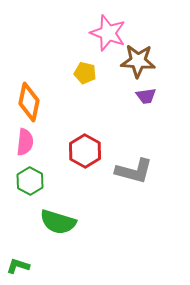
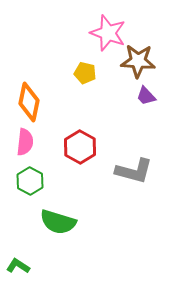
purple trapezoid: rotated 55 degrees clockwise
red hexagon: moved 5 px left, 4 px up
green L-shape: rotated 15 degrees clockwise
